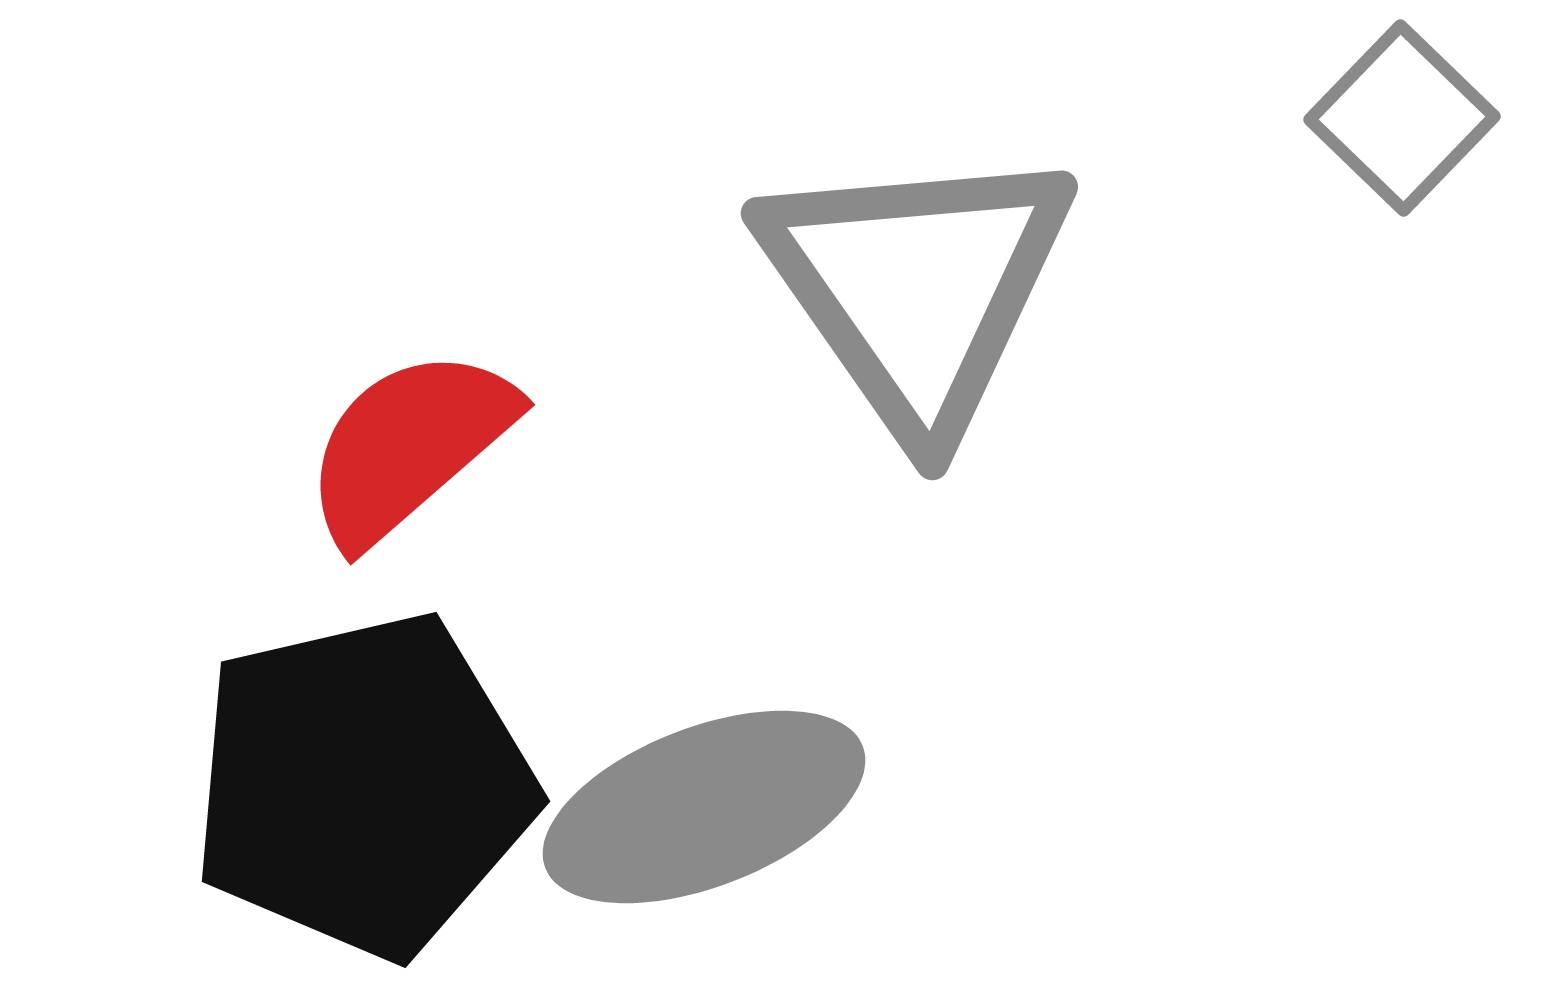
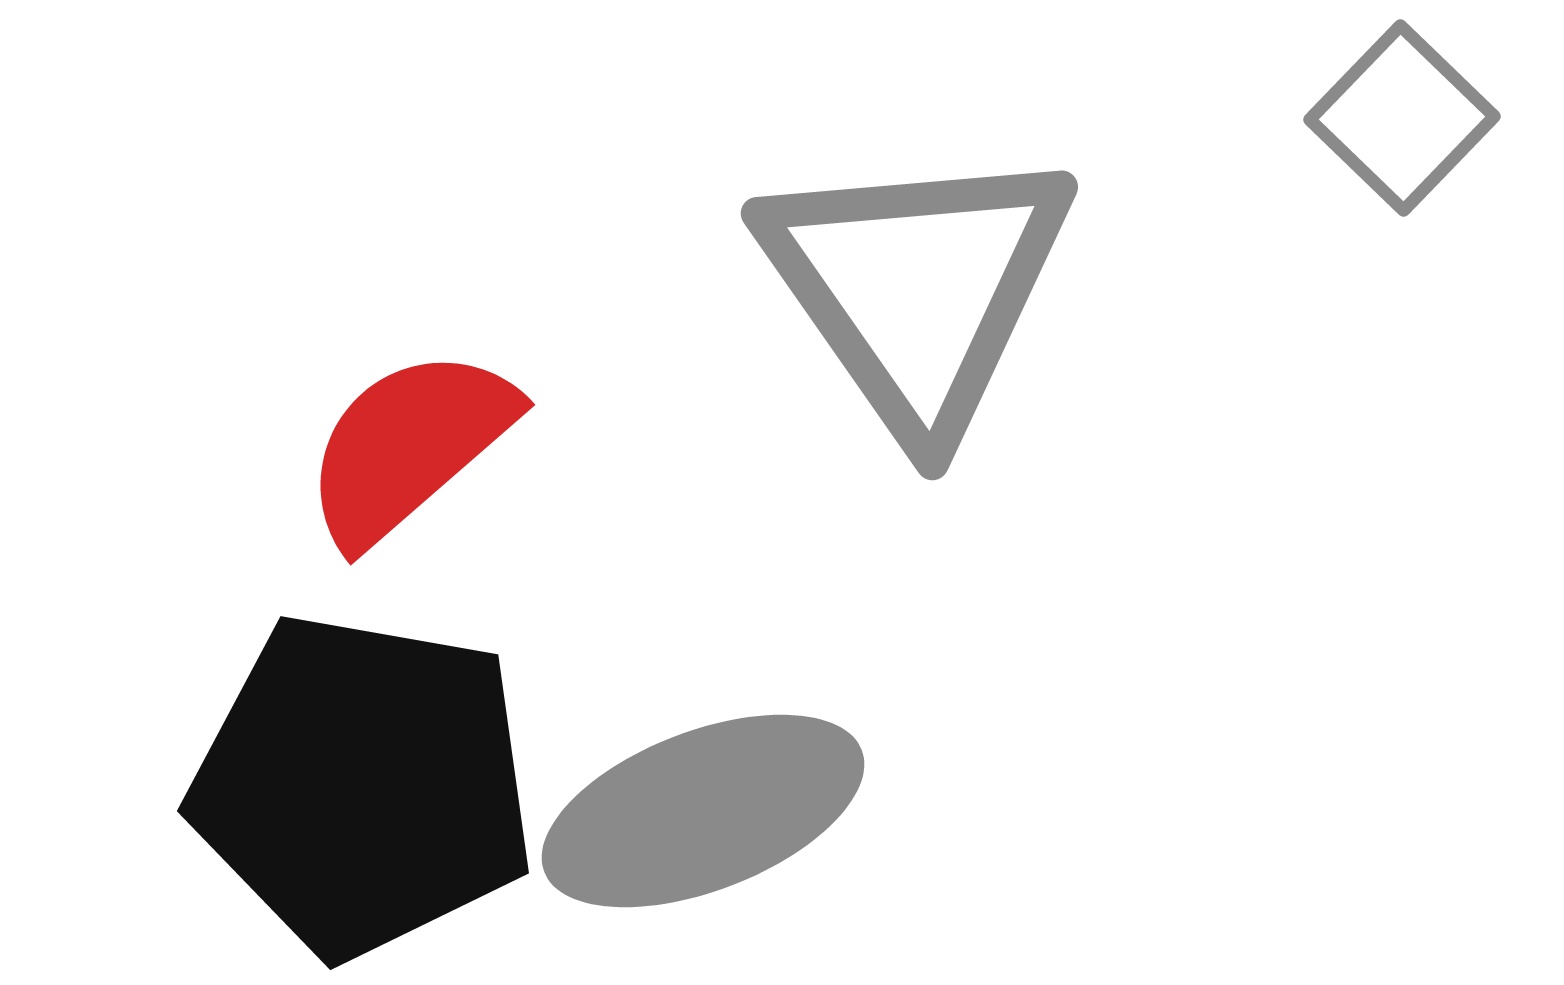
black pentagon: rotated 23 degrees clockwise
gray ellipse: moved 1 px left, 4 px down
